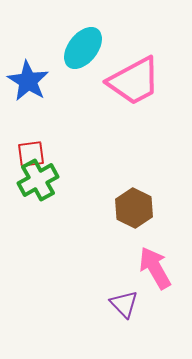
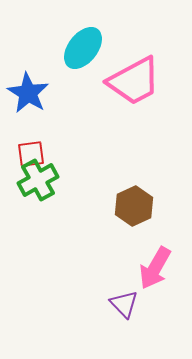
blue star: moved 12 px down
brown hexagon: moved 2 px up; rotated 9 degrees clockwise
pink arrow: rotated 120 degrees counterclockwise
